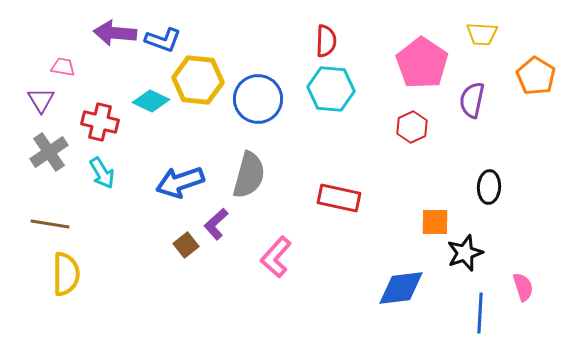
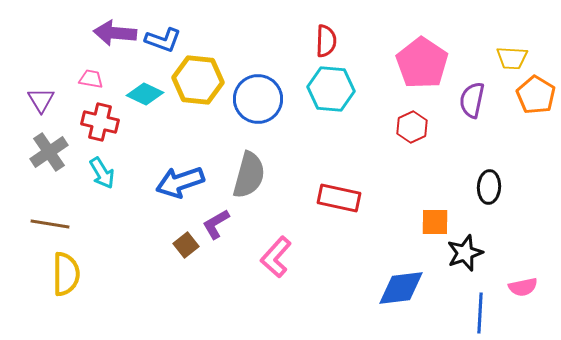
yellow trapezoid: moved 30 px right, 24 px down
pink trapezoid: moved 28 px right, 12 px down
orange pentagon: moved 19 px down
cyan diamond: moved 6 px left, 7 px up
purple L-shape: rotated 12 degrees clockwise
pink semicircle: rotated 96 degrees clockwise
